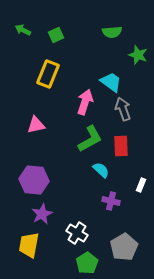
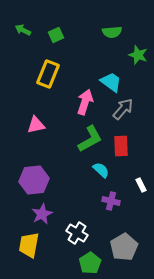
gray arrow: rotated 60 degrees clockwise
purple hexagon: rotated 12 degrees counterclockwise
white rectangle: rotated 48 degrees counterclockwise
green pentagon: moved 3 px right
